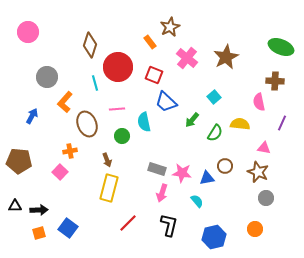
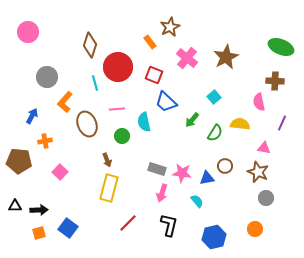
orange cross at (70, 151): moved 25 px left, 10 px up
